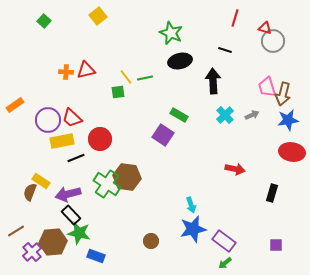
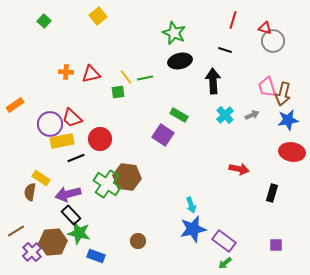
red line at (235, 18): moved 2 px left, 2 px down
green star at (171, 33): moved 3 px right
red triangle at (86, 70): moved 5 px right, 4 px down
purple circle at (48, 120): moved 2 px right, 4 px down
red arrow at (235, 169): moved 4 px right
yellow rectangle at (41, 181): moved 3 px up
brown semicircle at (30, 192): rotated 12 degrees counterclockwise
brown circle at (151, 241): moved 13 px left
